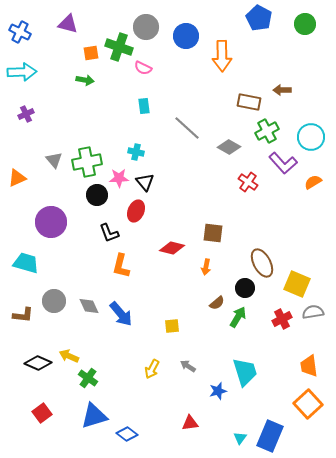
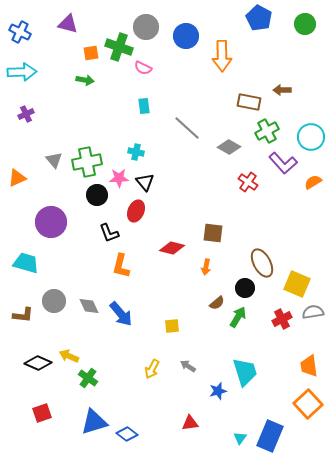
red square at (42, 413): rotated 18 degrees clockwise
blue triangle at (94, 416): moved 6 px down
